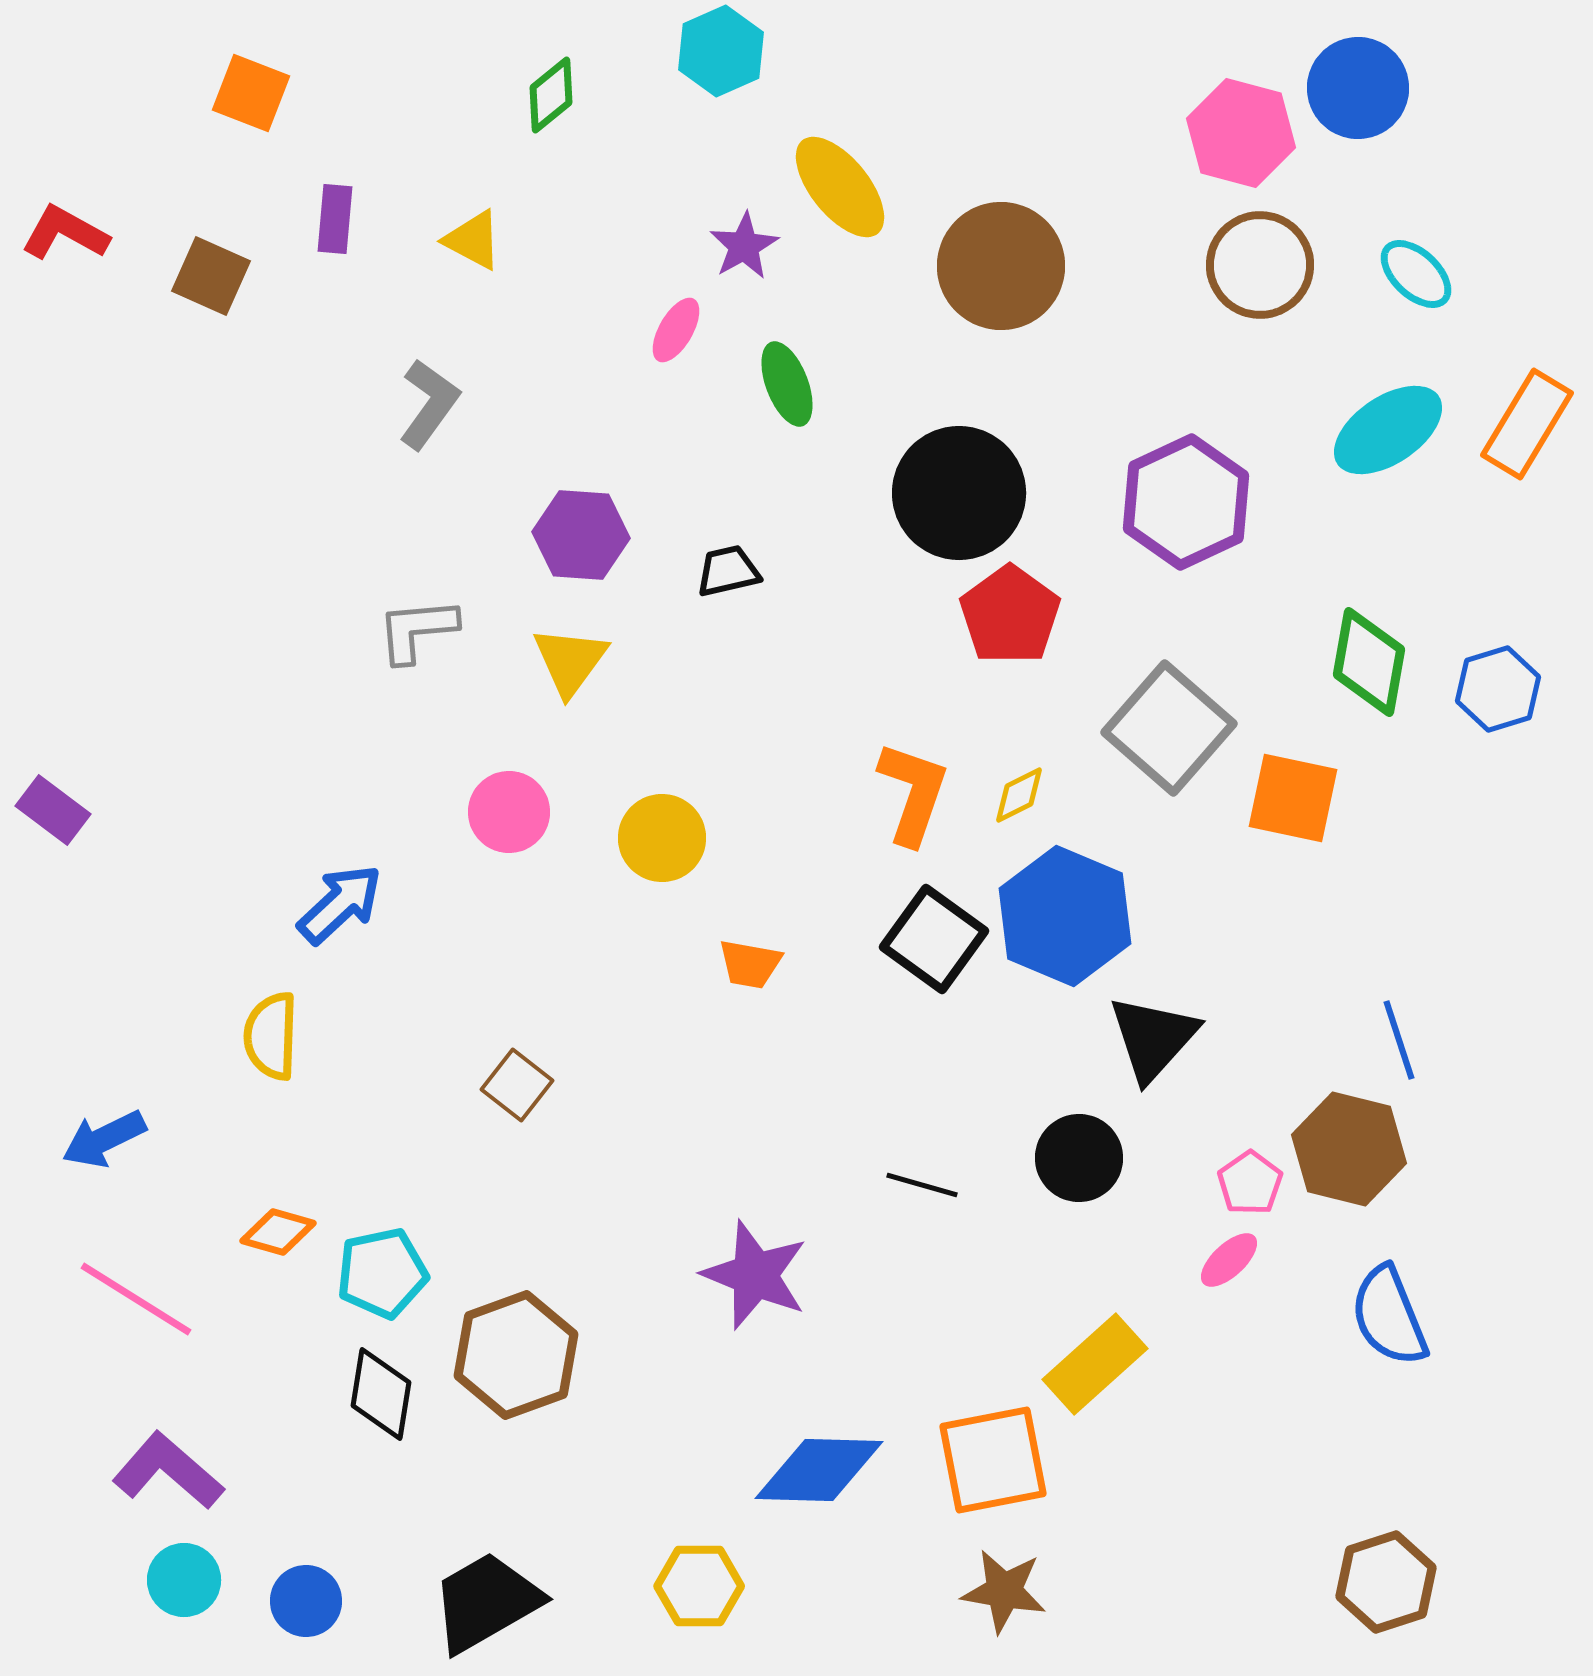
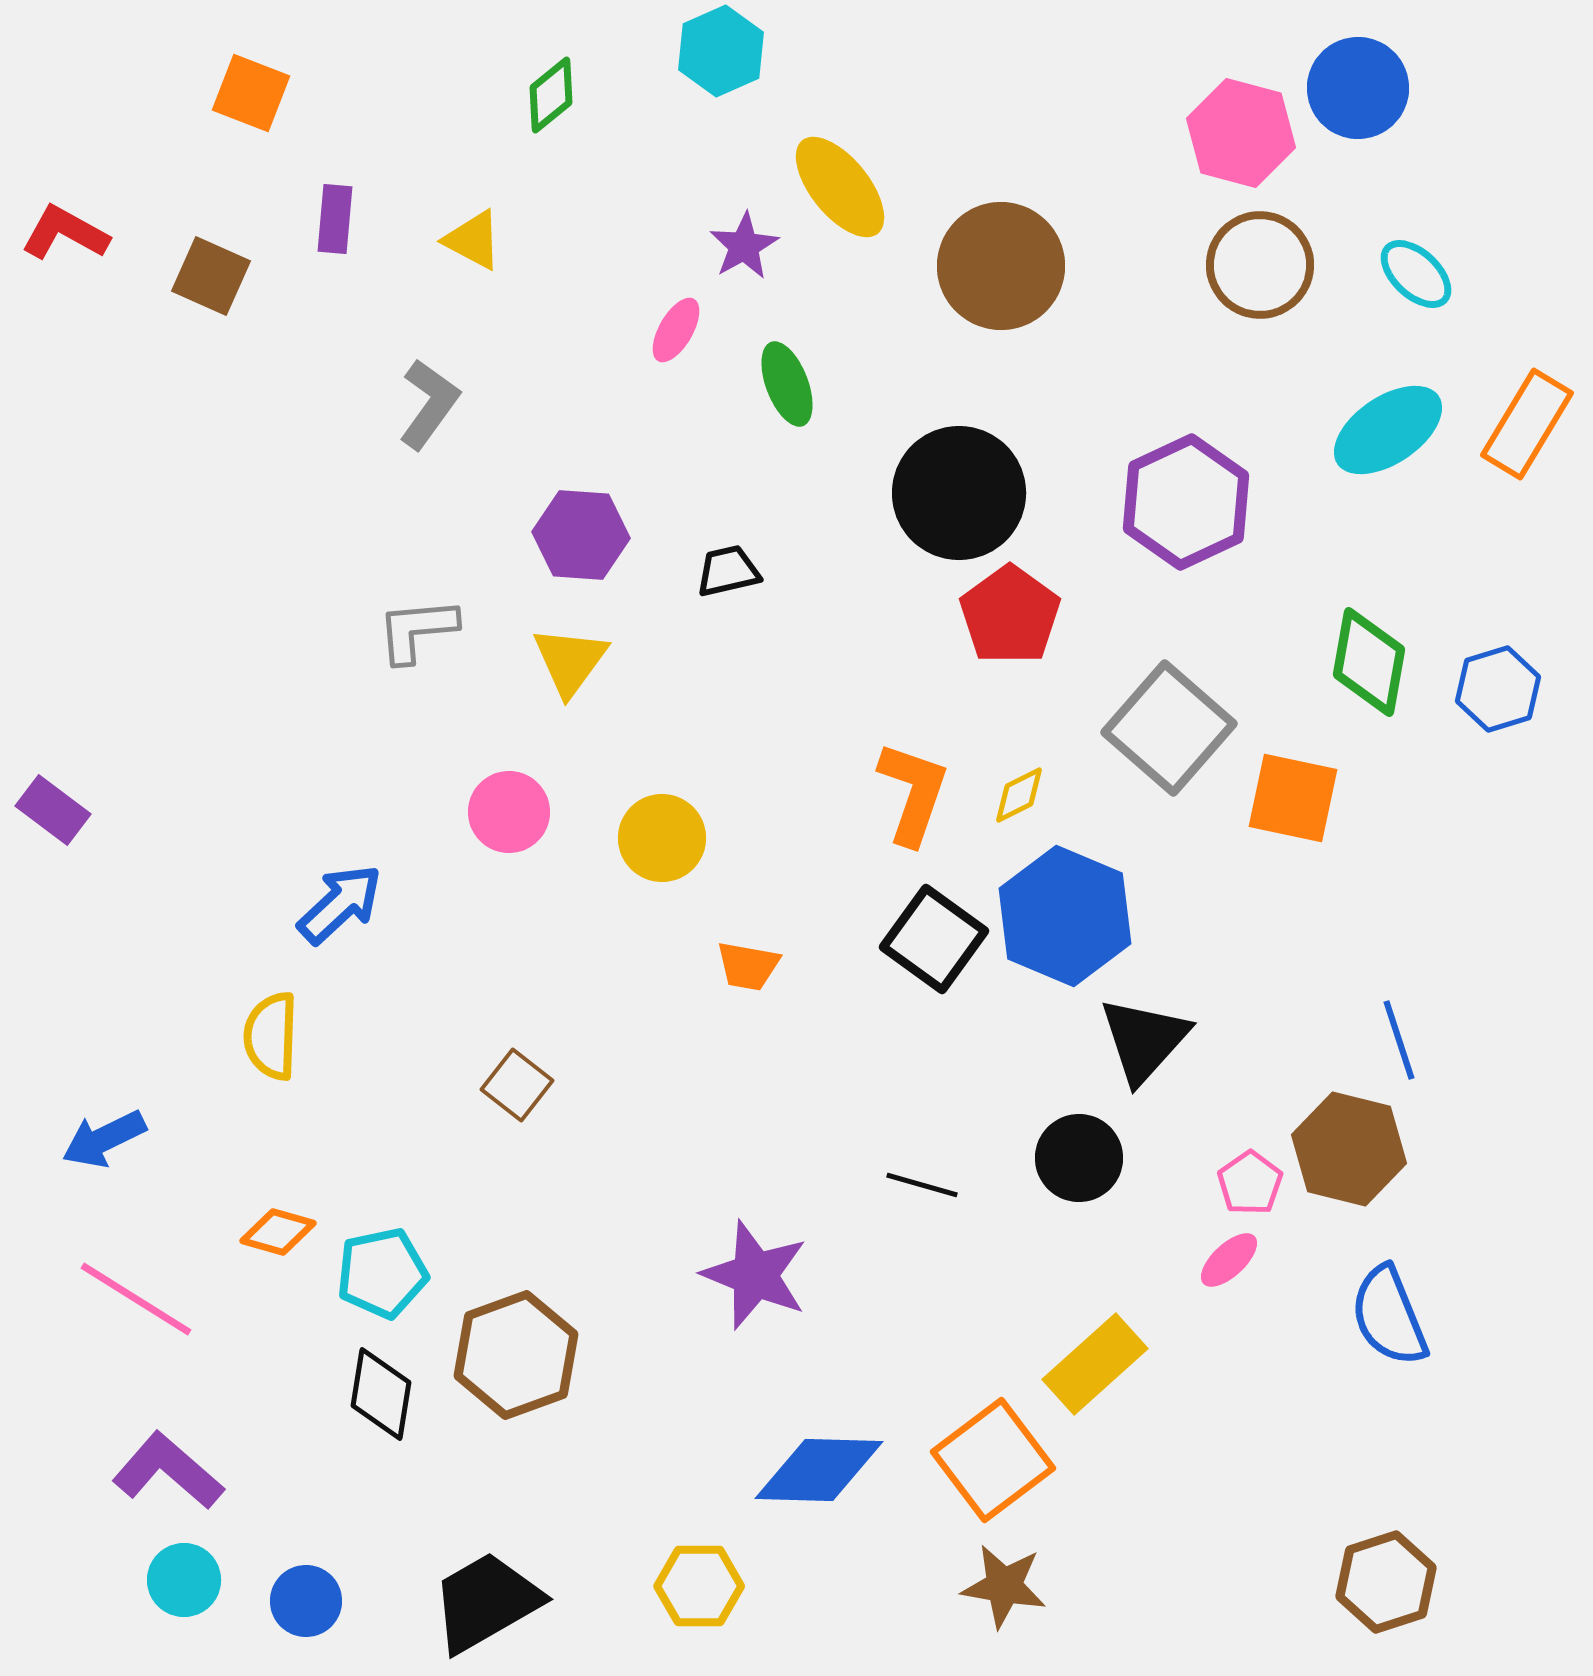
orange trapezoid at (750, 964): moved 2 px left, 2 px down
black triangle at (1153, 1038): moved 9 px left, 2 px down
orange square at (993, 1460): rotated 26 degrees counterclockwise
brown star at (1004, 1591): moved 5 px up
